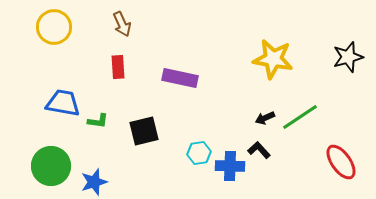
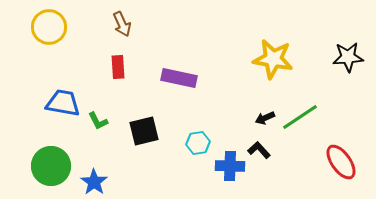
yellow circle: moved 5 px left
black star: rotated 12 degrees clockwise
purple rectangle: moved 1 px left
green L-shape: rotated 55 degrees clockwise
cyan hexagon: moved 1 px left, 10 px up
blue star: rotated 20 degrees counterclockwise
